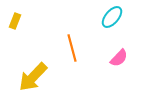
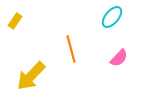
yellow rectangle: rotated 14 degrees clockwise
orange line: moved 1 px left, 1 px down
yellow arrow: moved 2 px left, 1 px up
